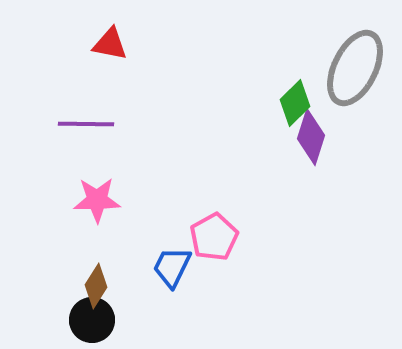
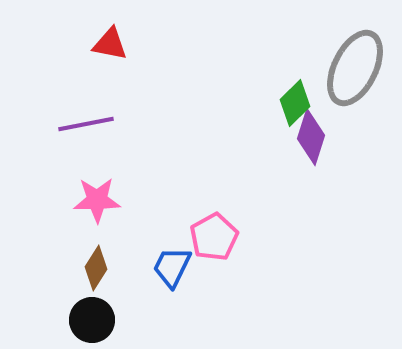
purple line: rotated 12 degrees counterclockwise
brown diamond: moved 18 px up
